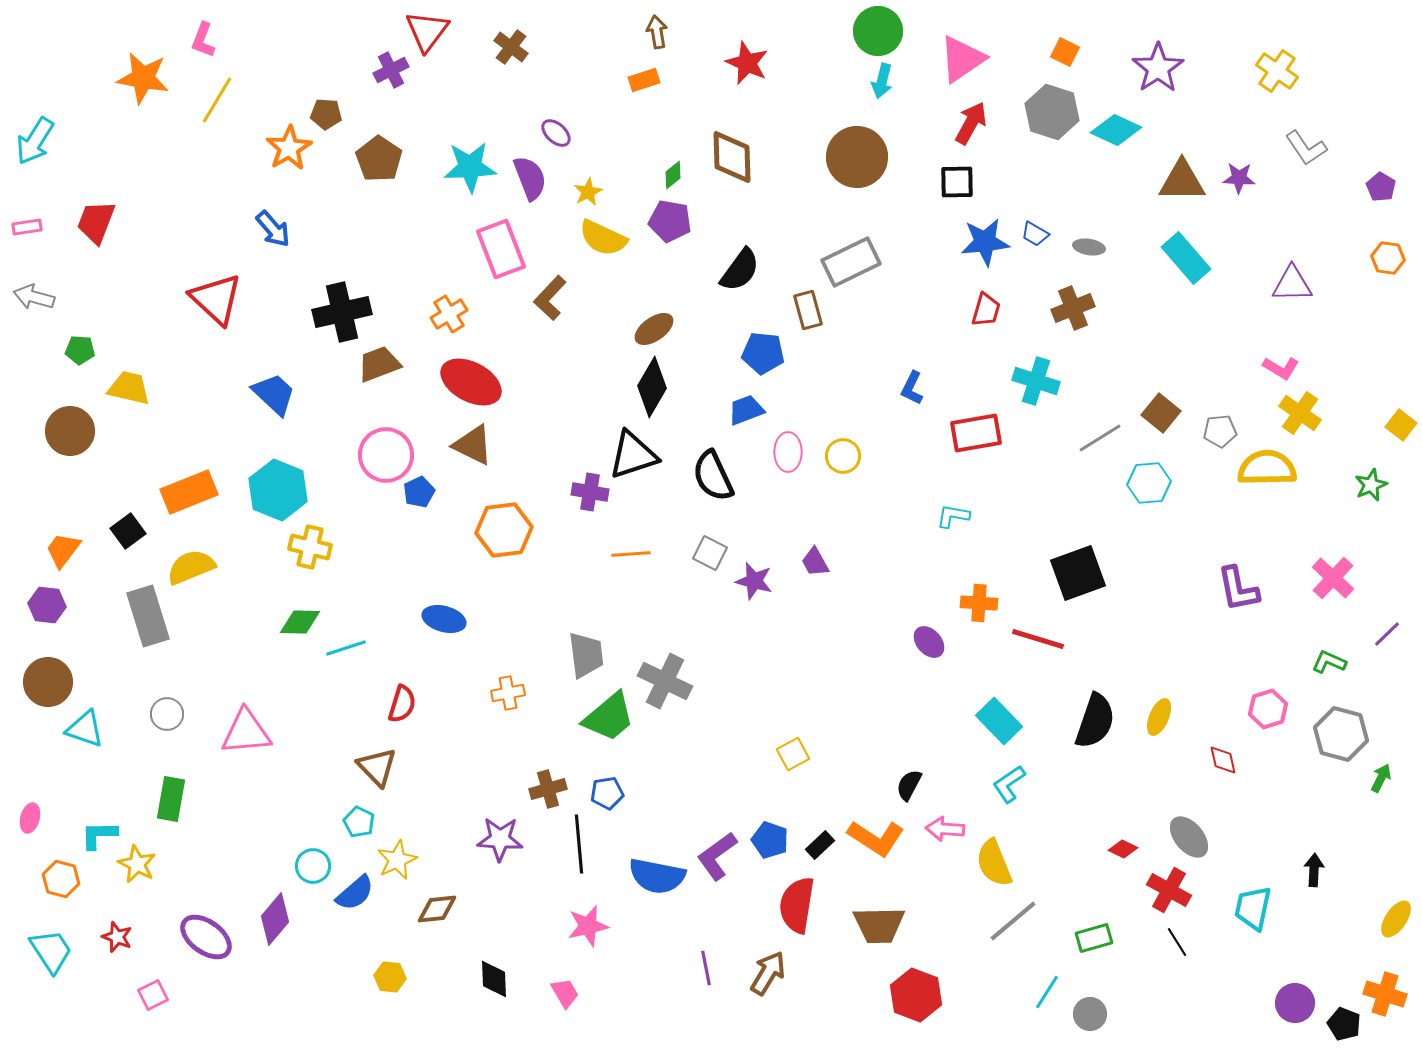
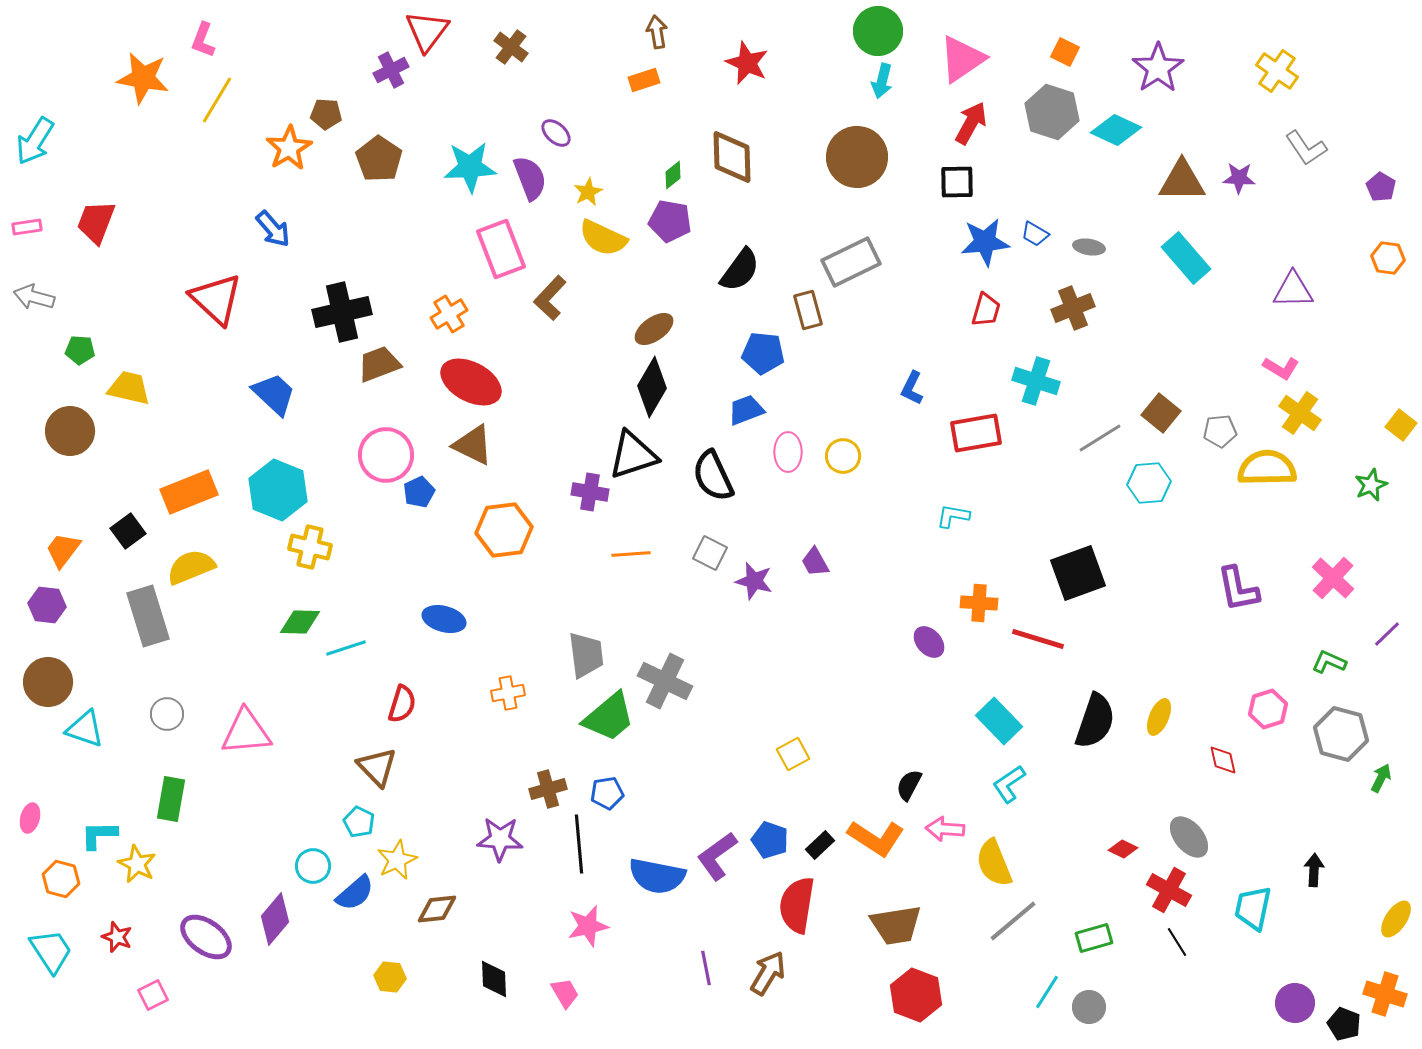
purple triangle at (1292, 284): moved 1 px right, 6 px down
brown trapezoid at (879, 925): moved 17 px right; rotated 8 degrees counterclockwise
gray circle at (1090, 1014): moved 1 px left, 7 px up
